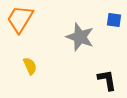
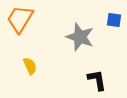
black L-shape: moved 10 px left
